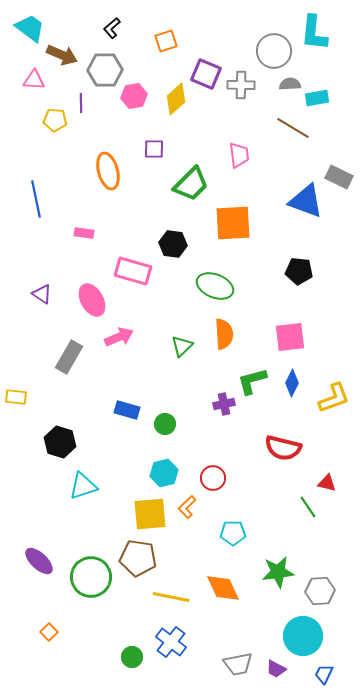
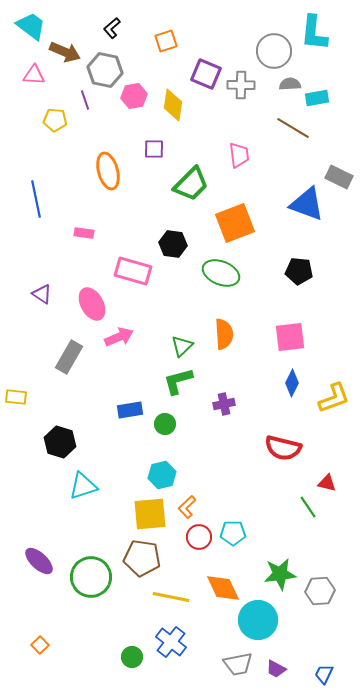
cyan trapezoid at (30, 28): moved 1 px right, 2 px up
brown arrow at (62, 55): moved 3 px right, 3 px up
gray hexagon at (105, 70): rotated 12 degrees clockwise
pink triangle at (34, 80): moved 5 px up
yellow diamond at (176, 99): moved 3 px left, 6 px down; rotated 40 degrees counterclockwise
purple line at (81, 103): moved 4 px right, 3 px up; rotated 18 degrees counterclockwise
blue triangle at (306, 201): moved 1 px right, 3 px down
orange square at (233, 223): moved 2 px right; rotated 18 degrees counterclockwise
green ellipse at (215, 286): moved 6 px right, 13 px up
pink ellipse at (92, 300): moved 4 px down
green L-shape at (252, 381): moved 74 px left
blue rectangle at (127, 410): moved 3 px right; rotated 25 degrees counterclockwise
cyan hexagon at (164, 473): moved 2 px left, 2 px down
red circle at (213, 478): moved 14 px left, 59 px down
brown pentagon at (138, 558): moved 4 px right
green star at (278, 572): moved 2 px right, 2 px down
orange square at (49, 632): moved 9 px left, 13 px down
cyan circle at (303, 636): moved 45 px left, 16 px up
